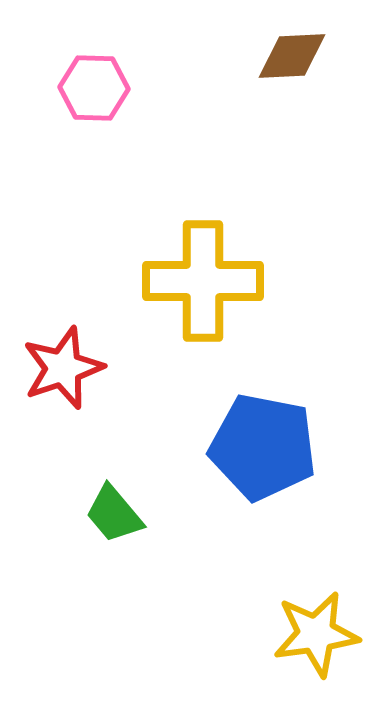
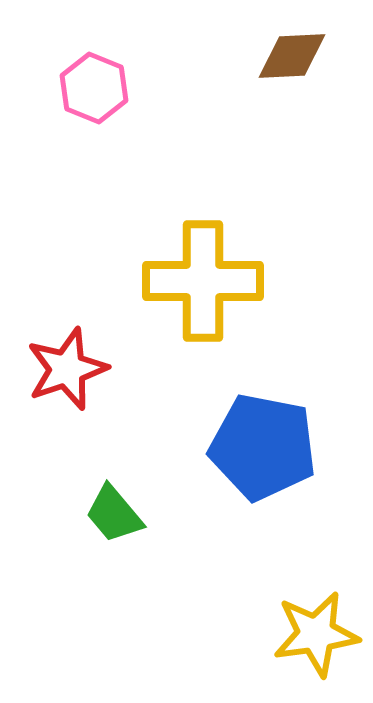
pink hexagon: rotated 20 degrees clockwise
red star: moved 4 px right, 1 px down
